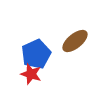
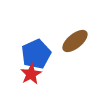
red star: rotated 25 degrees clockwise
